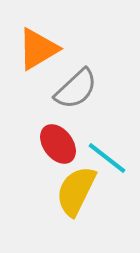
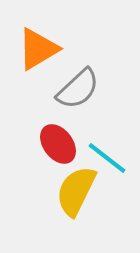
gray semicircle: moved 2 px right
